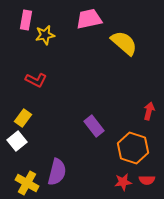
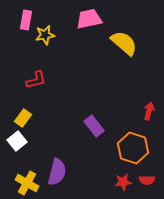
red L-shape: rotated 40 degrees counterclockwise
